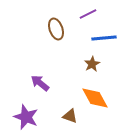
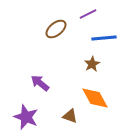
brown ellipse: rotated 70 degrees clockwise
